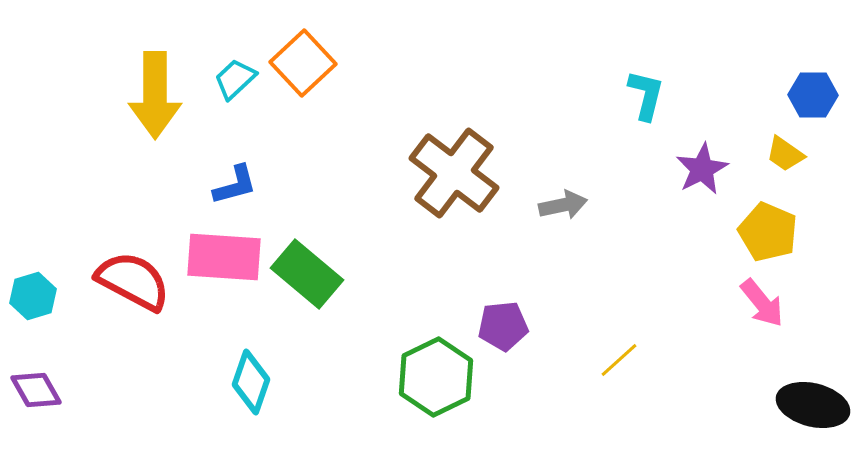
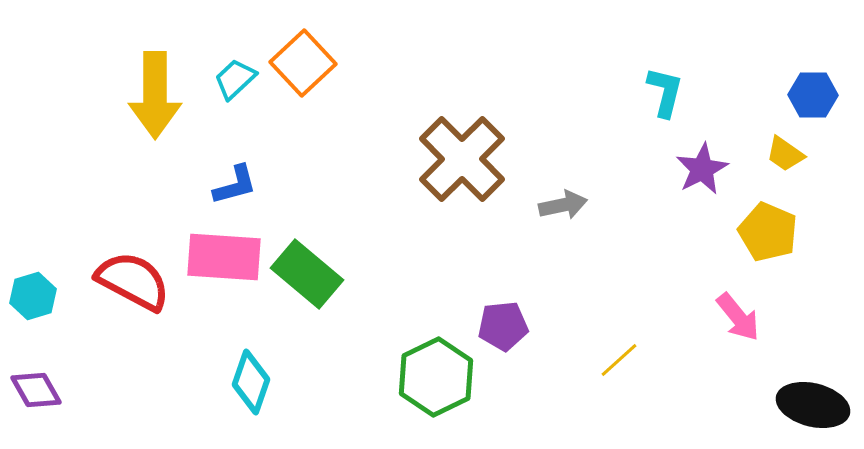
cyan L-shape: moved 19 px right, 3 px up
brown cross: moved 8 px right, 14 px up; rotated 8 degrees clockwise
pink arrow: moved 24 px left, 14 px down
